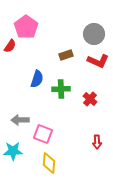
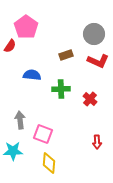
blue semicircle: moved 5 px left, 4 px up; rotated 102 degrees counterclockwise
gray arrow: rotated 84 degrees clockwise
